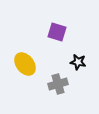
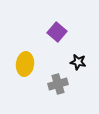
purple square: rotated 24 degrees clockwise
yellow ellipse: rotated 45 degrees clockwise
